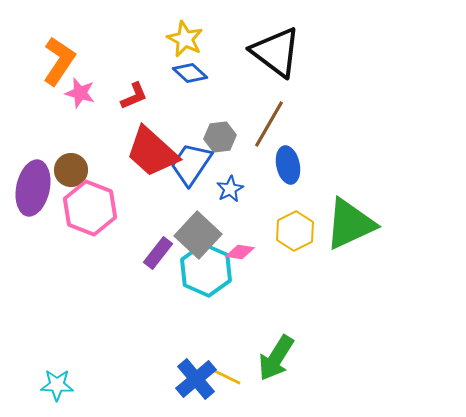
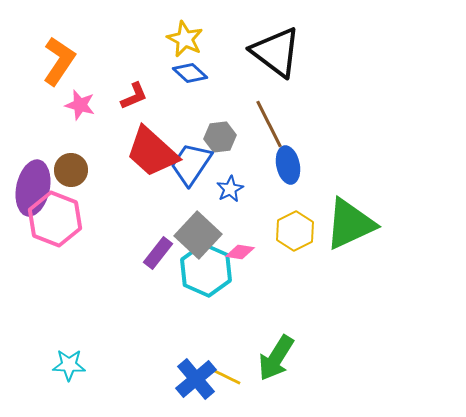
pink star: moved 12 px down
brown line: rotated 57 degrees counterclockwise
pink hexagon: moved 35 px left, 11 px down
cyan star: moved 12 px right, 20 px up
